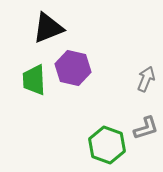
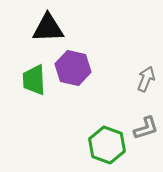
black triangle: rotated 20 degrees clockwise
